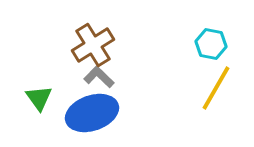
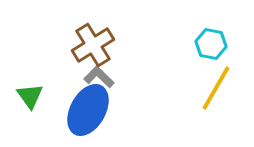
green triangle: moved 9 px left, 2 px up
blue ellipse: moved 4 px left, 3 px up; rotated 42 degrees counterclockwise
